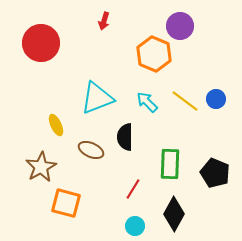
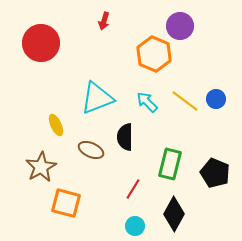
green rectangle: rotated 12 degrees clockwise
